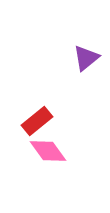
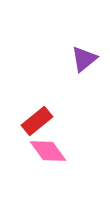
purple triangle: moved 2 px left, 1 px down
